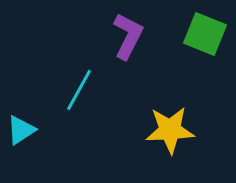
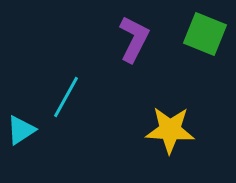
purple L-shape: moved 6 px right, 3 px down
cyan line: moved 13 px left, 7 px down
yellow star: rotated 6 degrees clockwise
